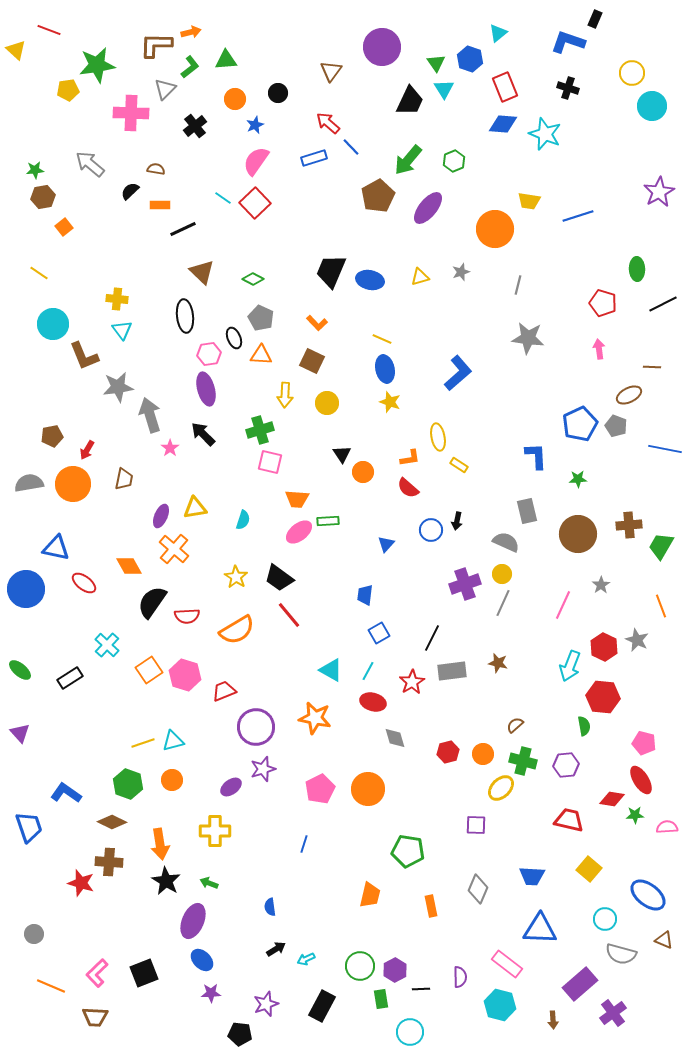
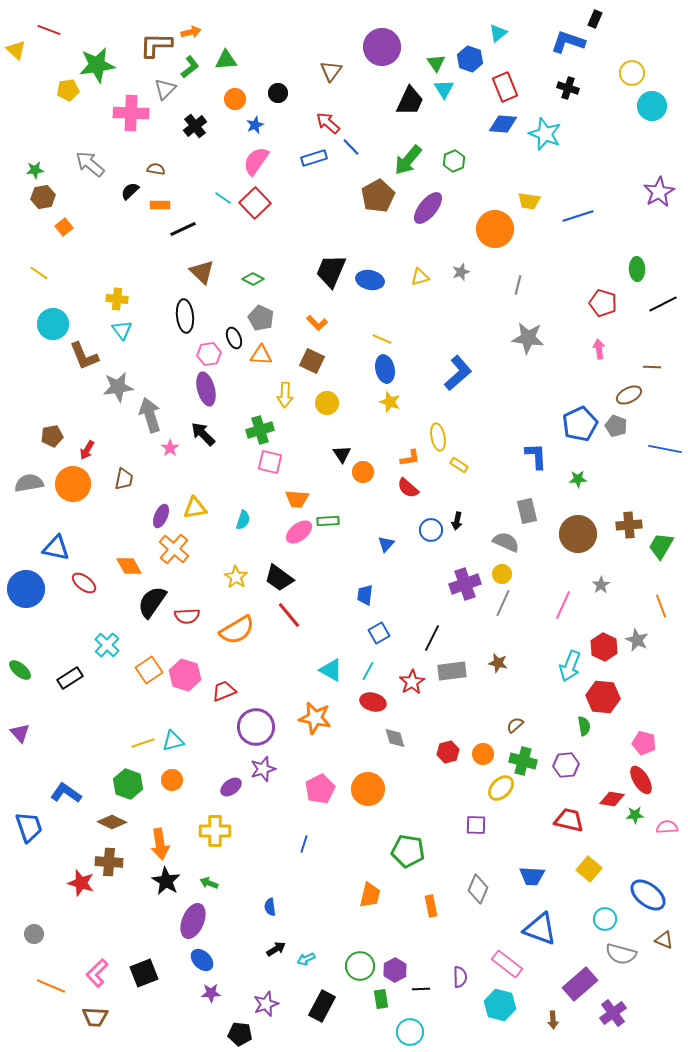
blue triangle at (540, 929): rotated 18 degrees clockwise
